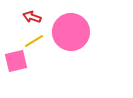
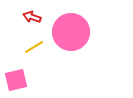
yellow line: moved 6 px down
pink square: moved 19 px down
